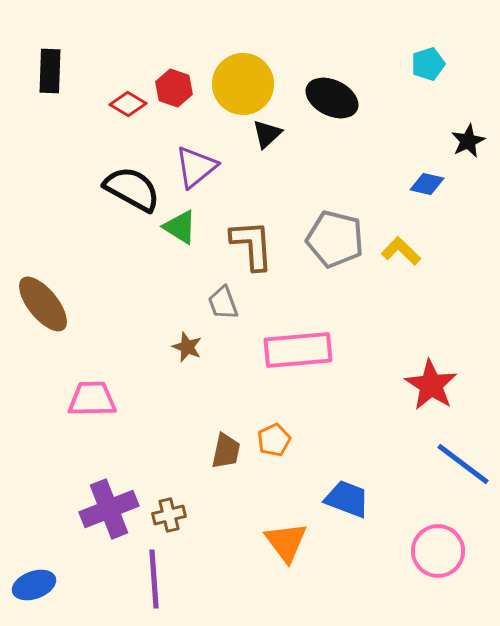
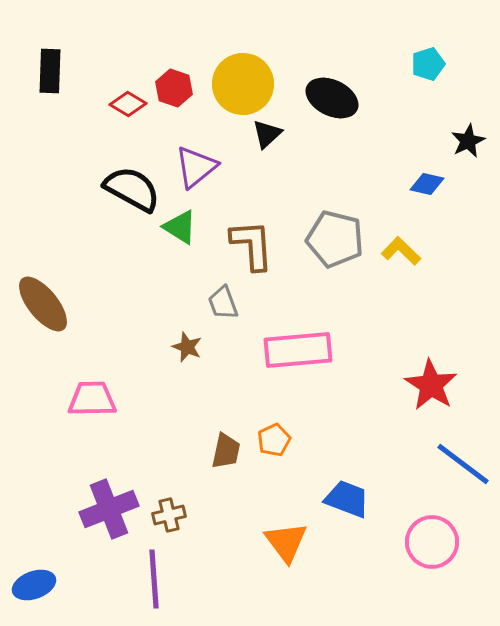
pink circle: moved 6 px left, 9 px up
